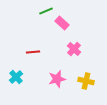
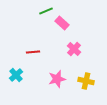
cyan cross: moved 2 px up
